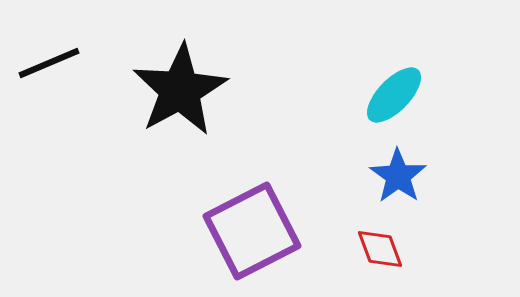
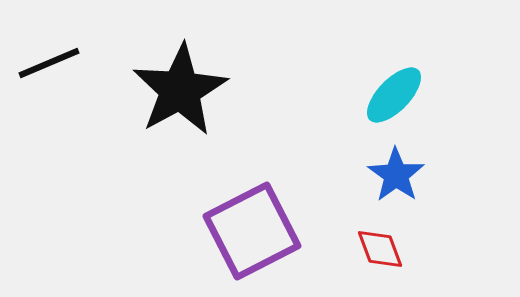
blue star: moved 2 px left, 1 px up
